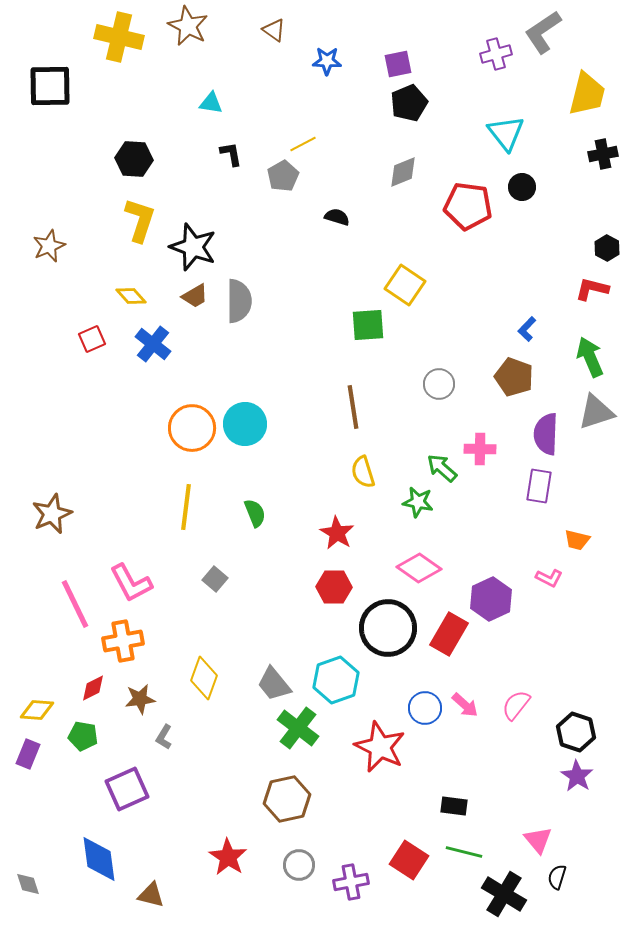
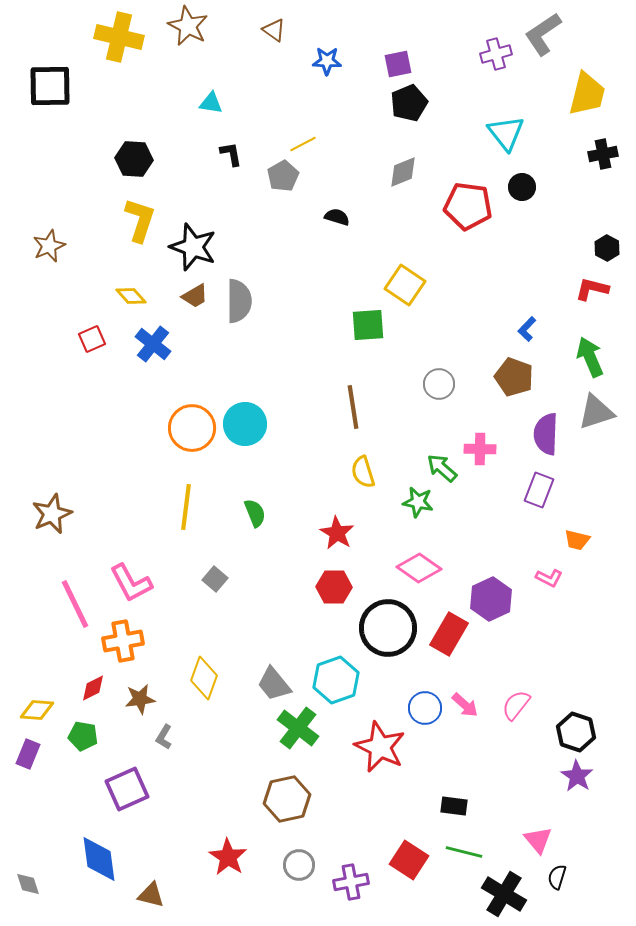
gray L-shape at (543, 32): moved 2 px down
purple rectangle at (539, 486): moved 4 px down; rotated 12 degrees clockwise
